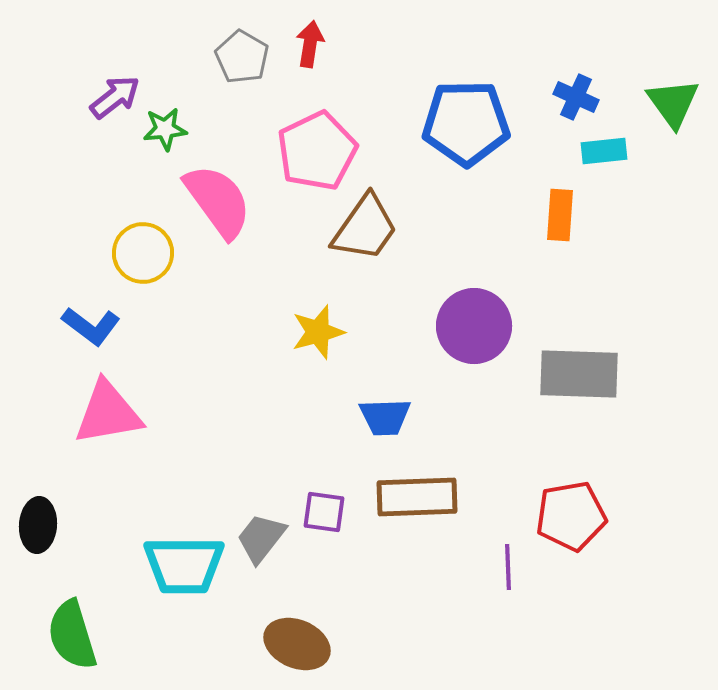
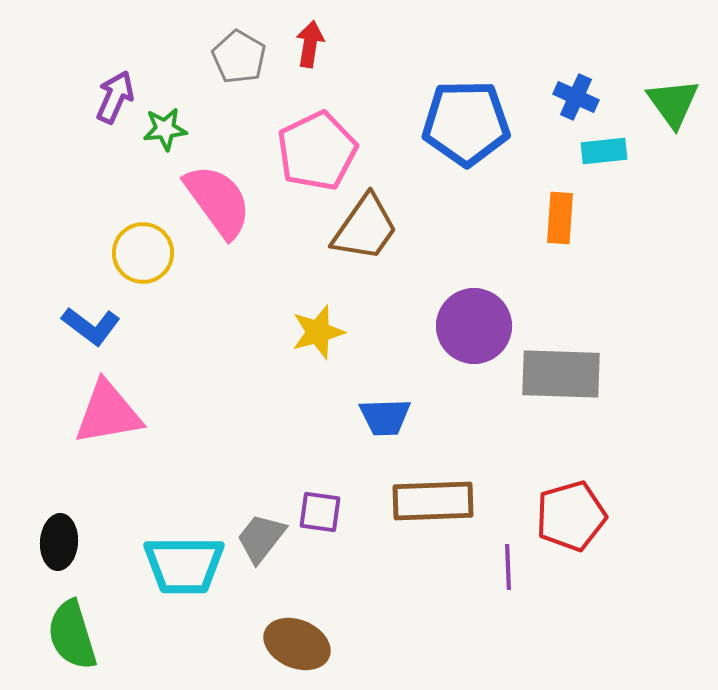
gray pentagon: moved 3 px left
purple arrow: rotated 28 degrees counterclockwise
orange rectangle: moved 3 px down
gray rectangle: moved 18 px left
brown rectangle: moved 16 px right, 4 px down
purple square: moved 4 px left
red pentagon: rotated 6 degrees counterclockwise
black ellipse: moved 21 px right, 17 px down
